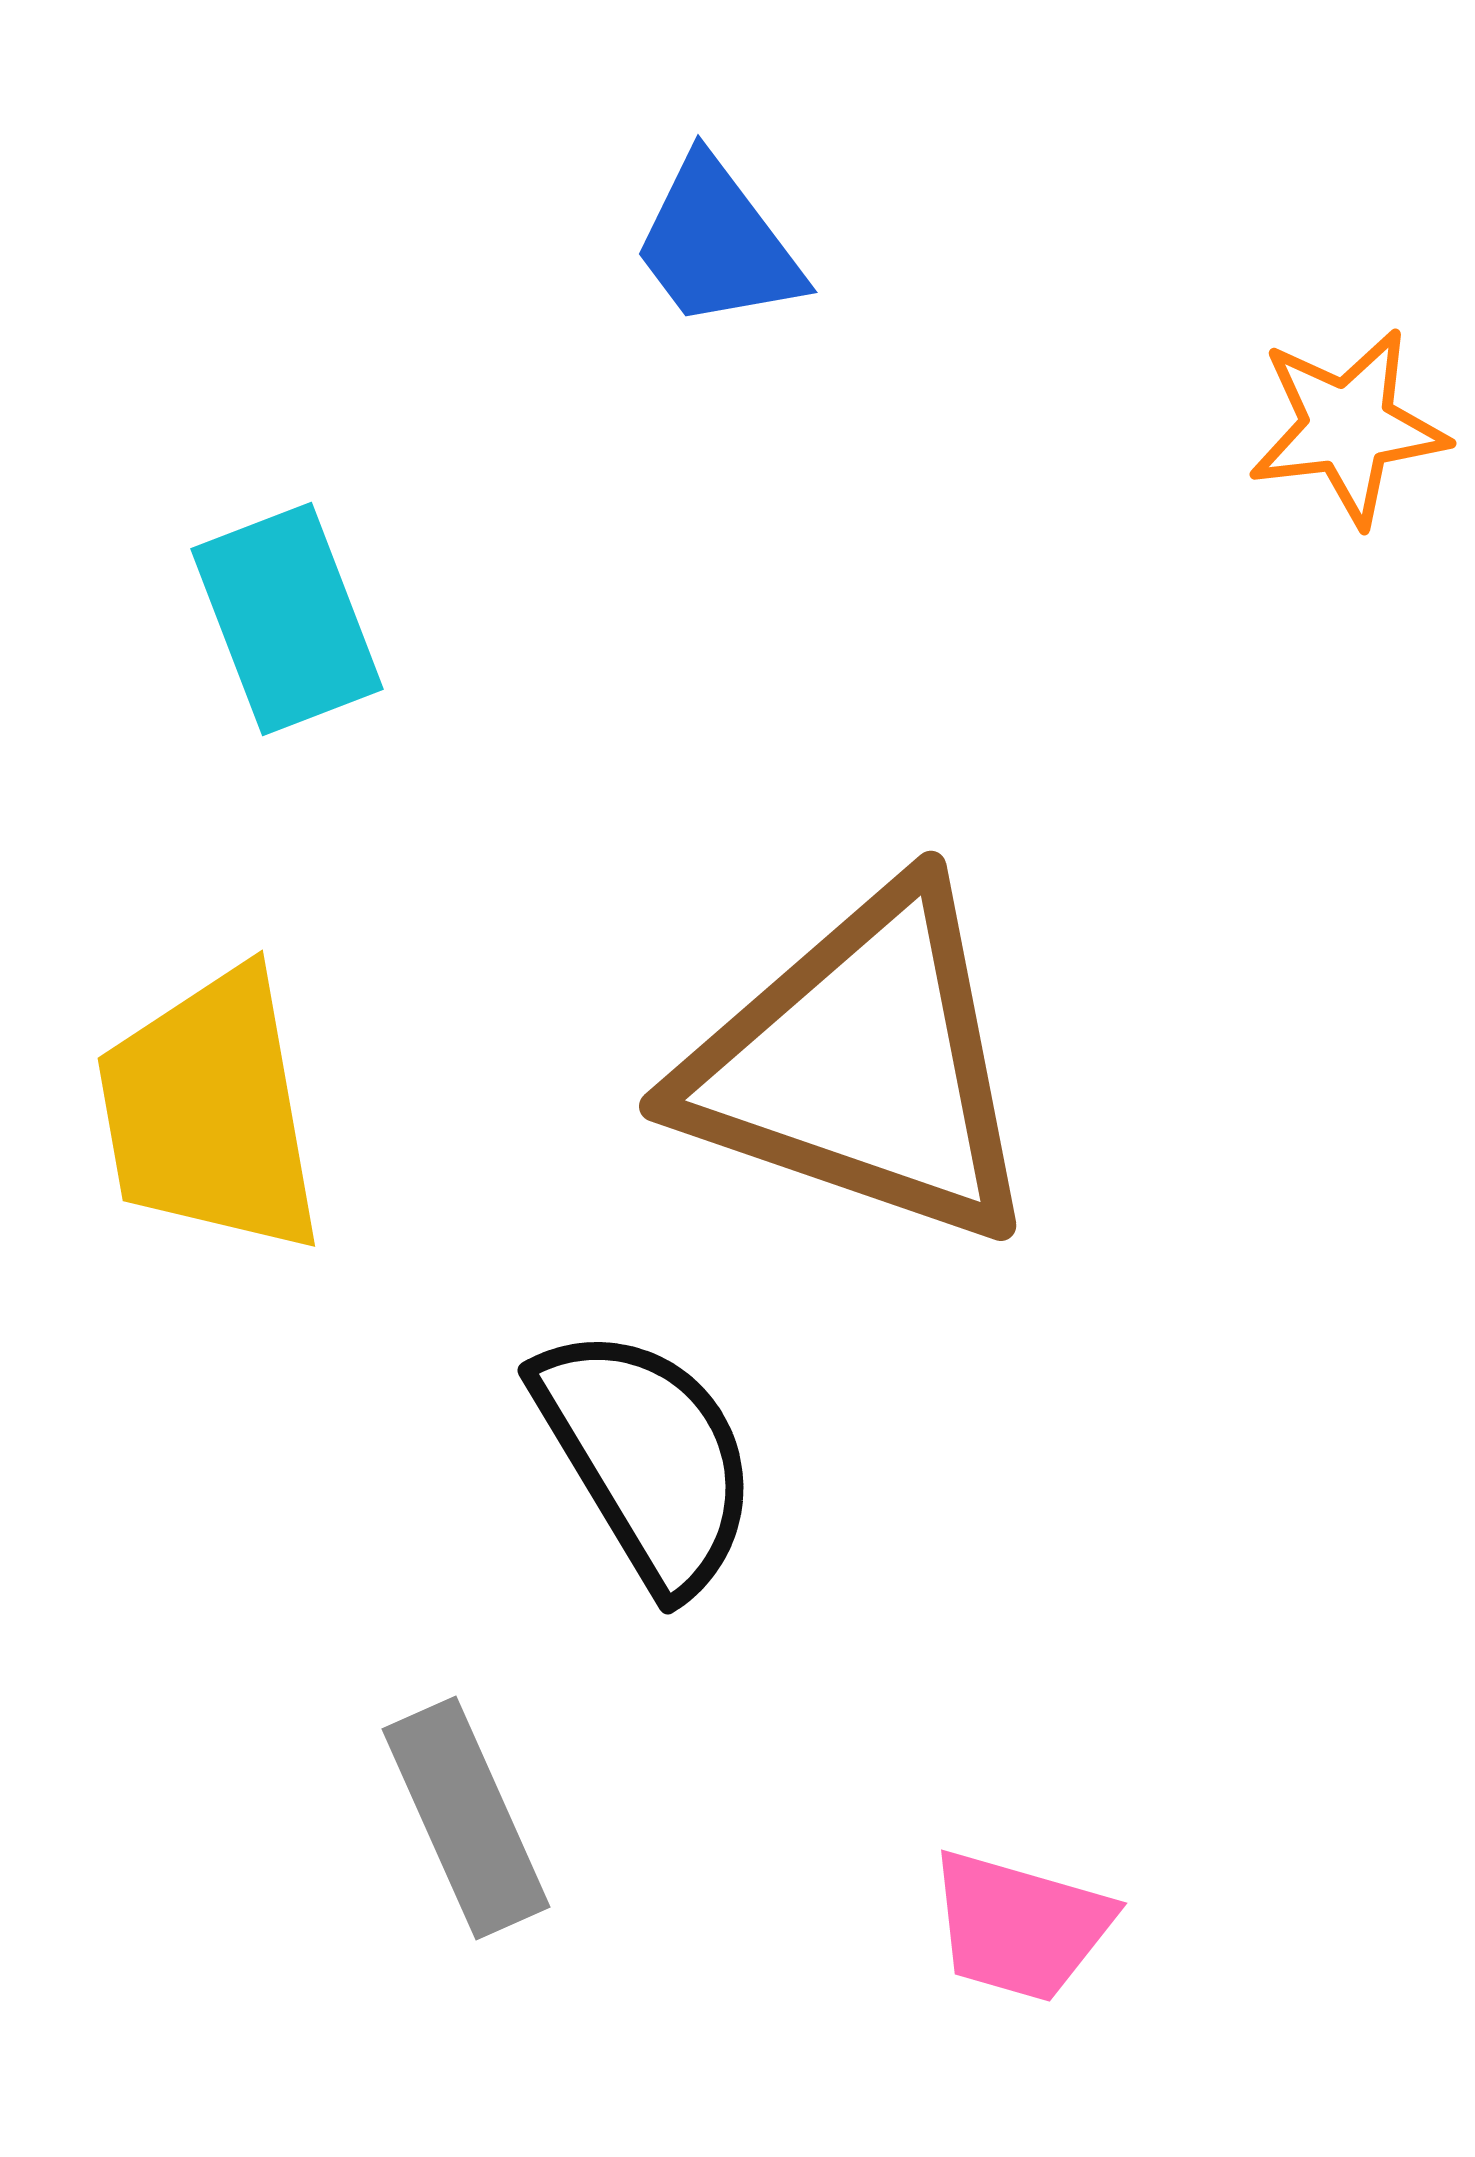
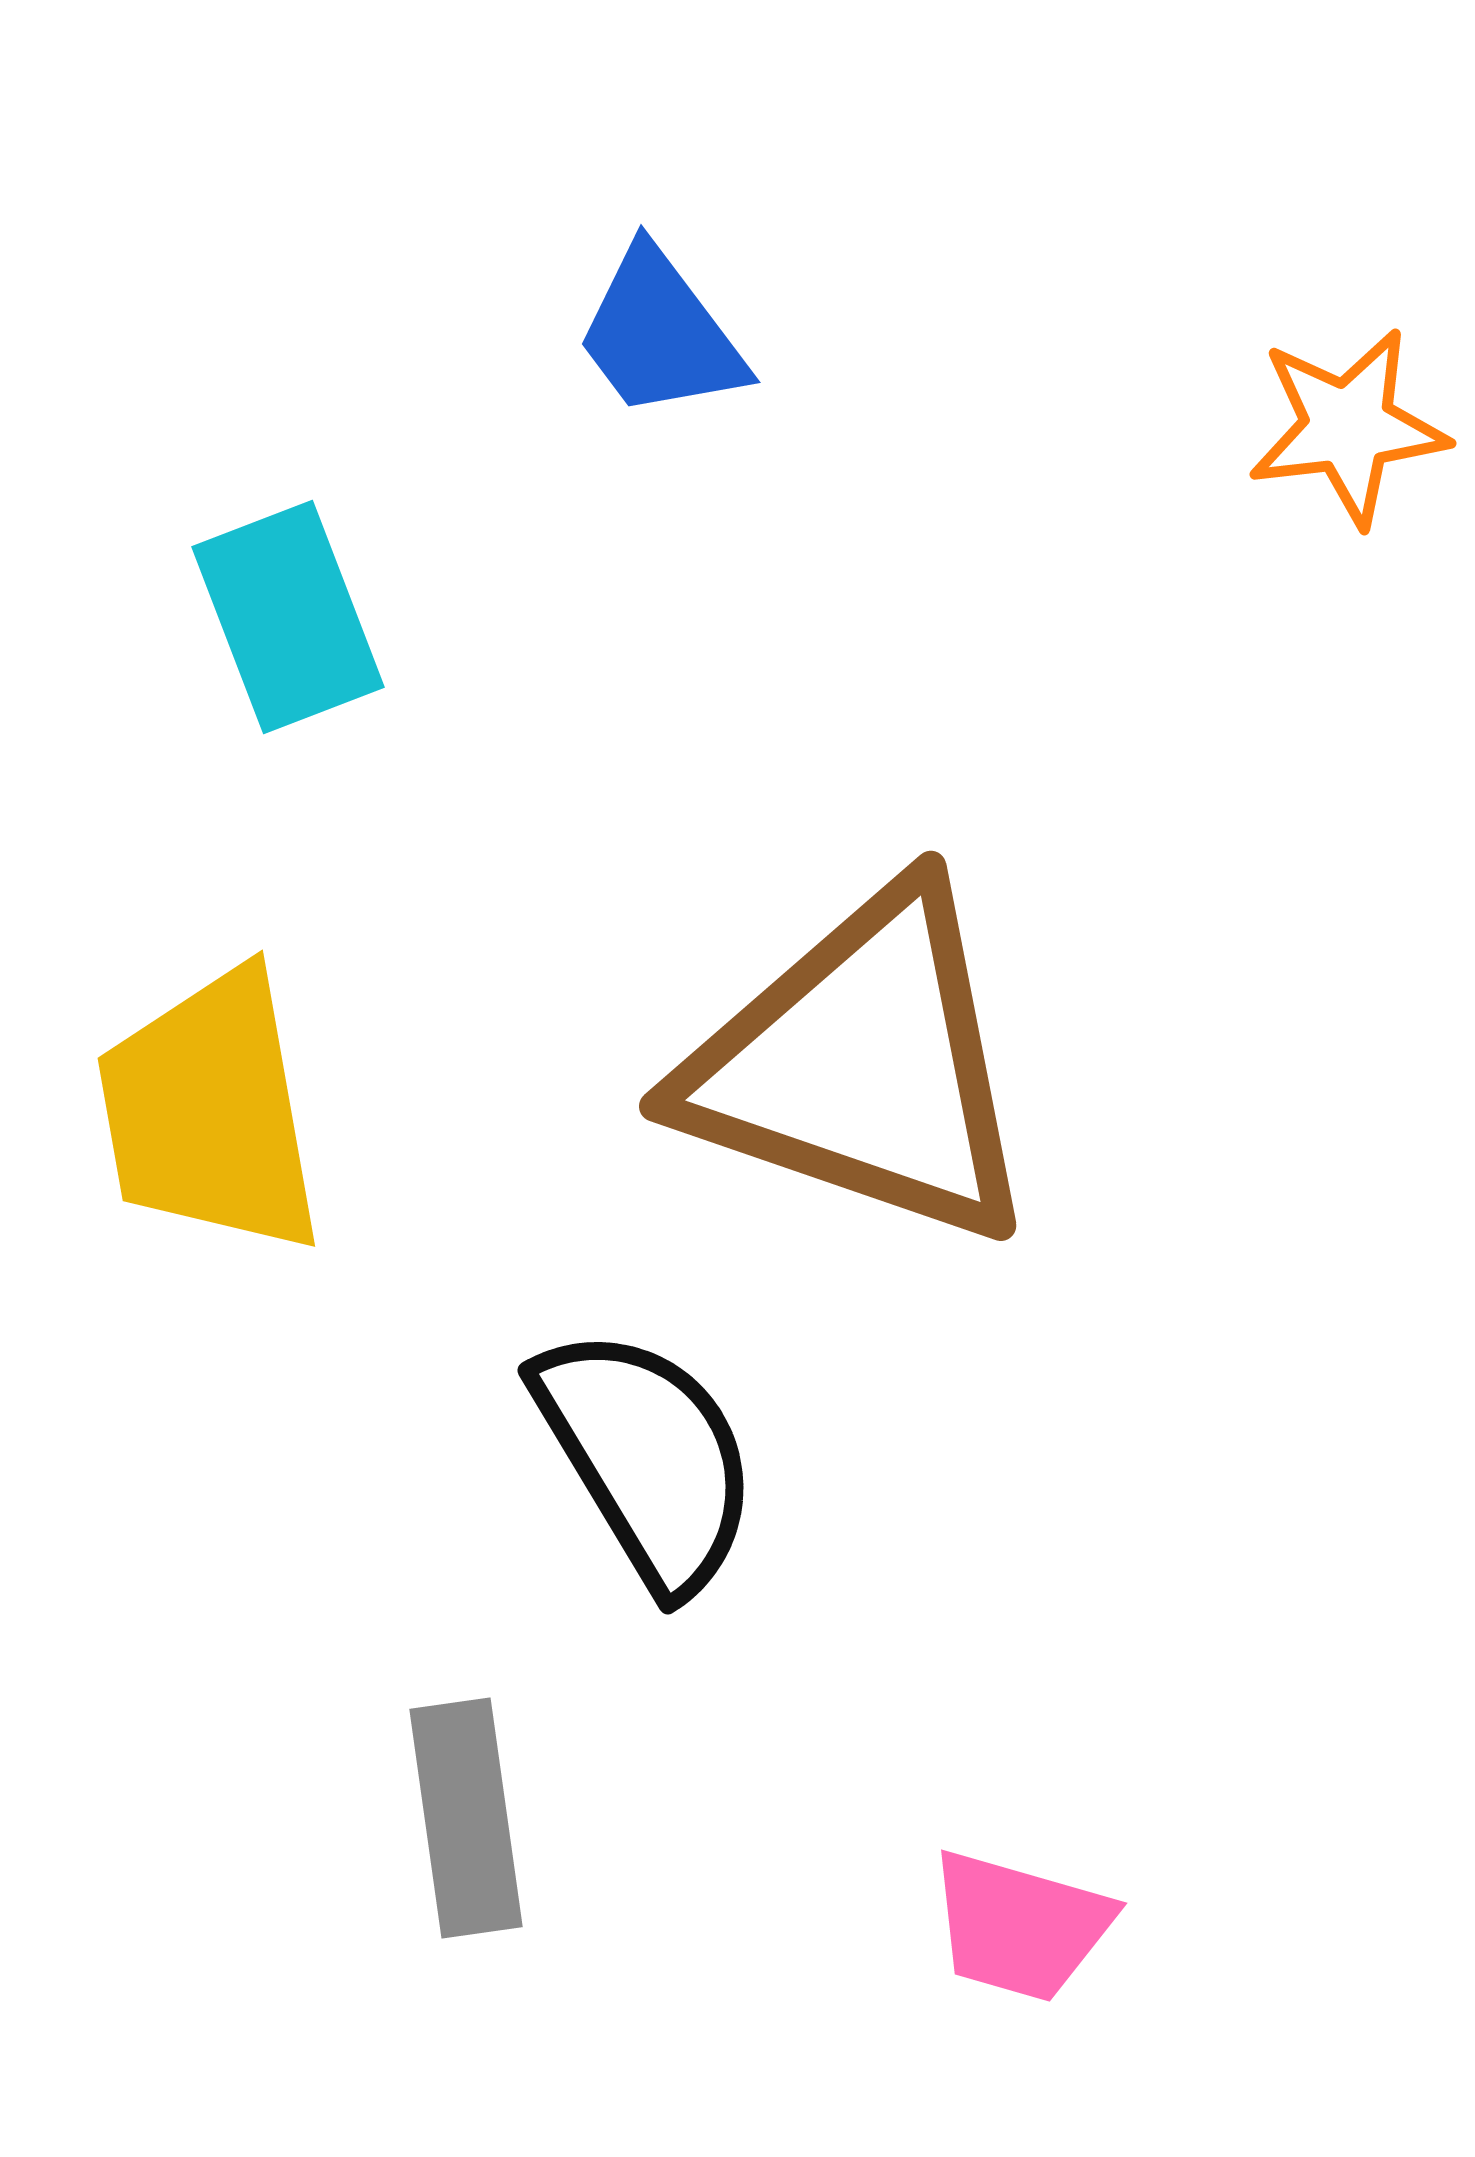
blue trapezoid: moved 57 px left, 90 px down
cyan rectangle: moved 1 px right, 2 px up
gray rectangle: rotated 16 degrees clockwise
